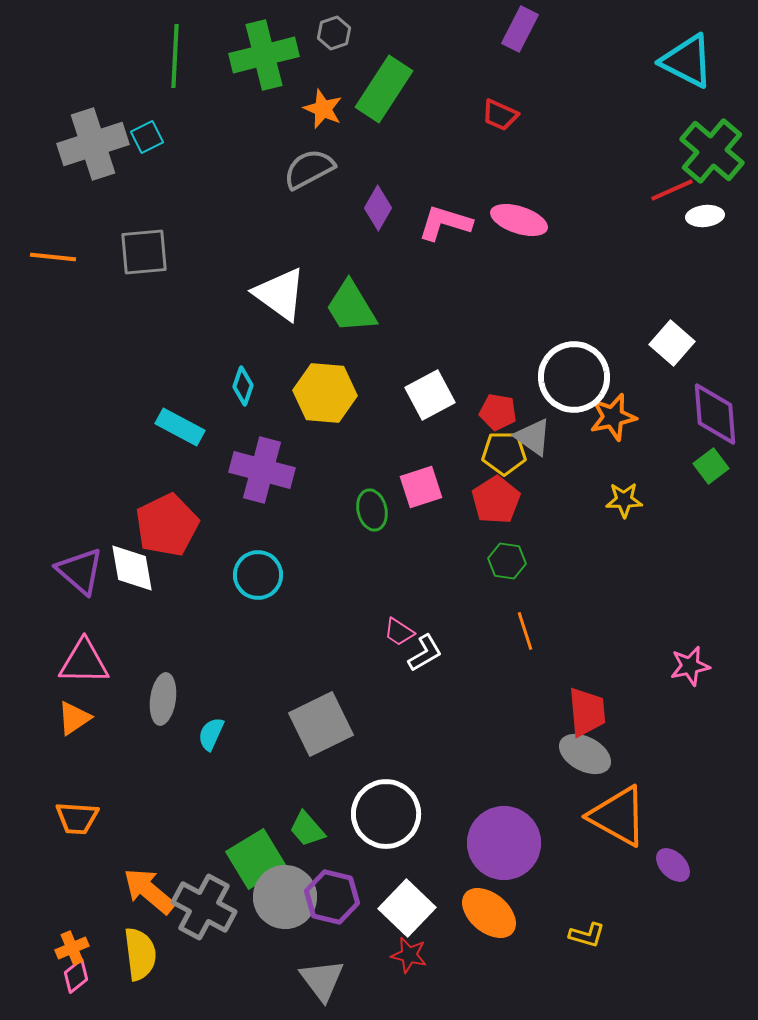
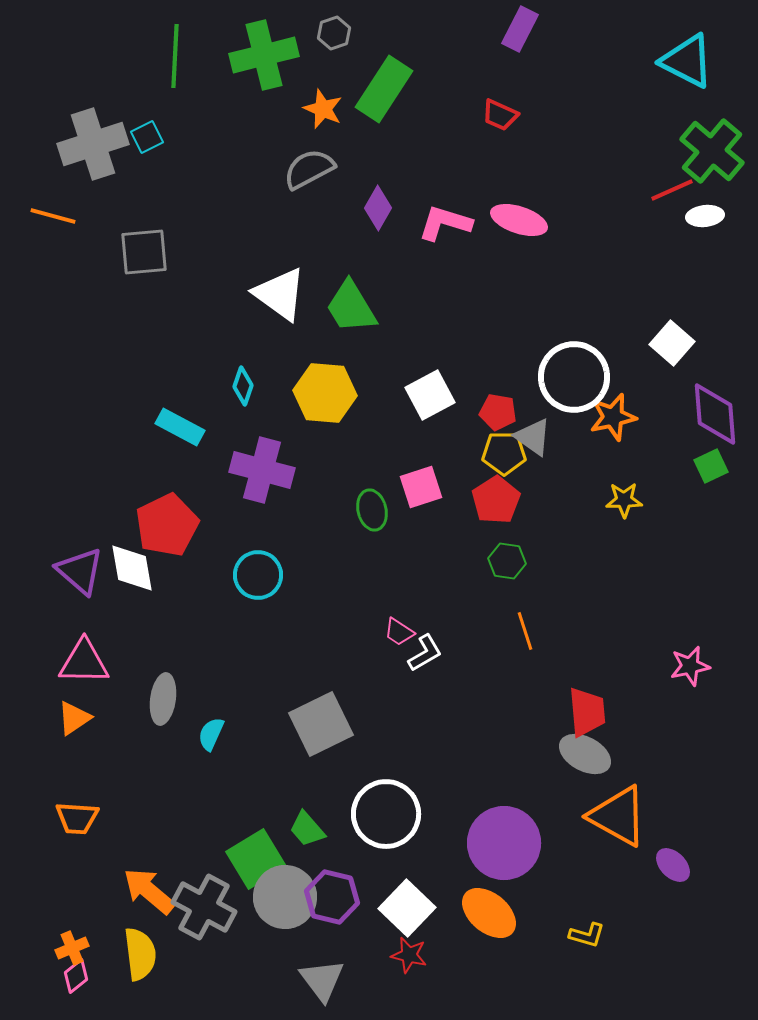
orange line at (53, 257): moved 41 px up; rotated 9 degrees clockwise
green square at (711, 466): rotated 12 degrees clockwise
